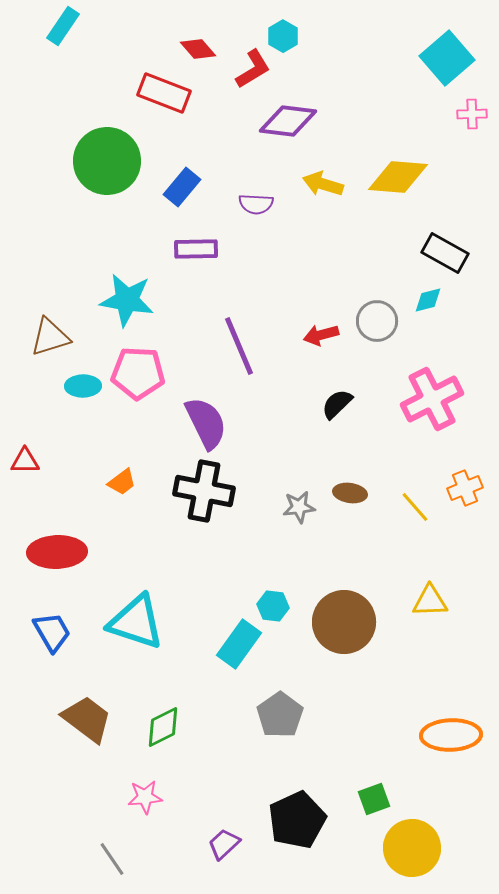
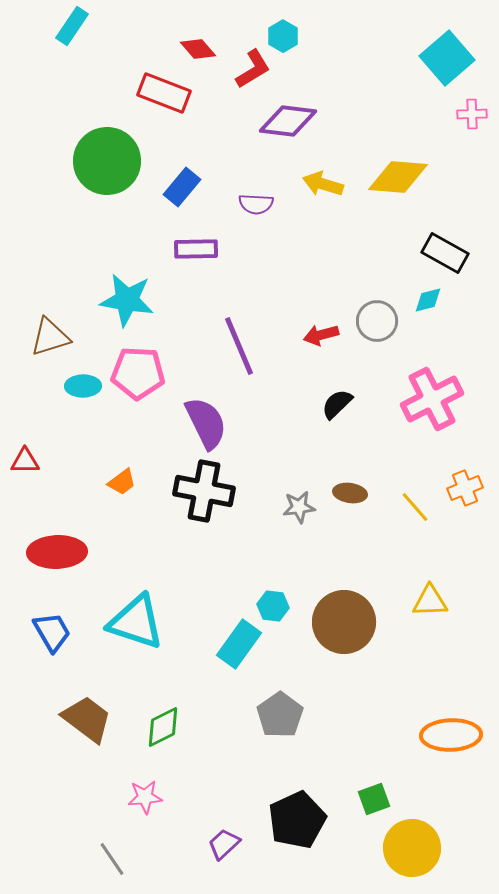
cyan rectangle at (63, 26): moved 9 px right
